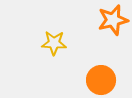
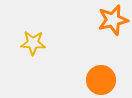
yellow star: moved 21 px left
